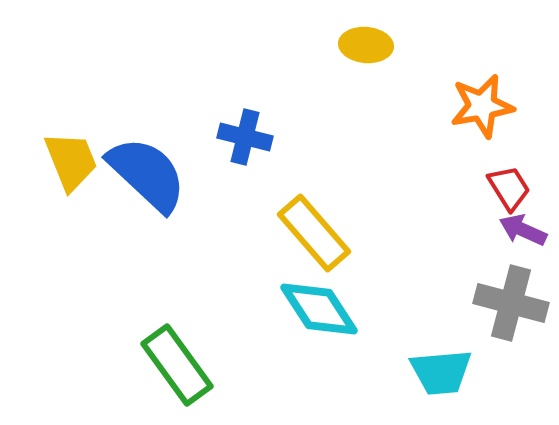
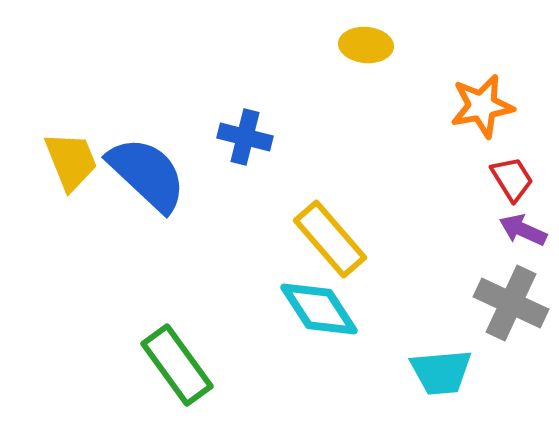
red trapezoid: moved 3 px right, 9 px up
yellow rectangle: moved 16 px right, 6 px down
gray cross: rotated 10 degrees clockwise
